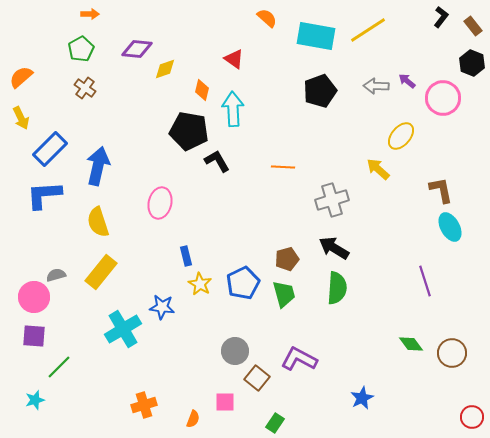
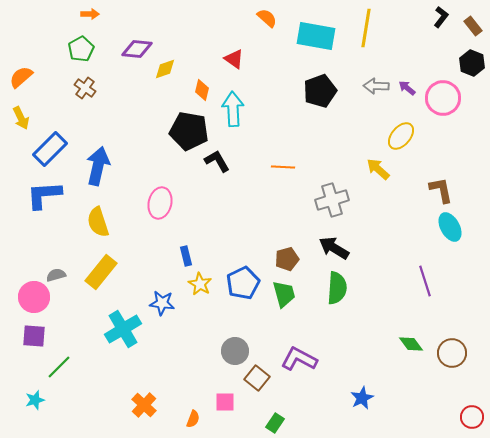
yellow line at (368, 30): moved 2 px left, 2 px up; rotated 48 degrees counterclockwise
purple arrow at (407, 81): moved 7 px down
blue star at (162, 307): moved 4 px up
orange cross at (144, 405): rotated 30 degrees counterclockwise
